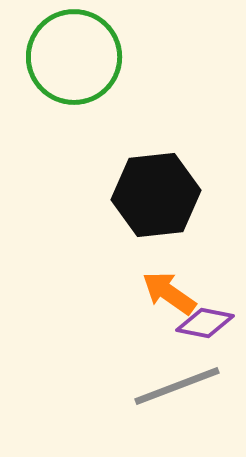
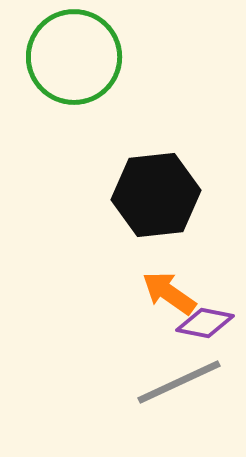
gray line: moved 2 px right, 4 px up; rotated 4 degrees counterclockwise
